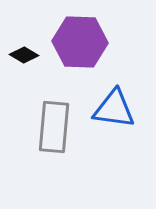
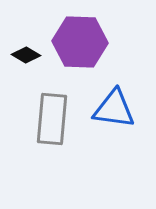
black diamond: moved 2 px right
gray rectangle: moved 2 px left, 8 px up
